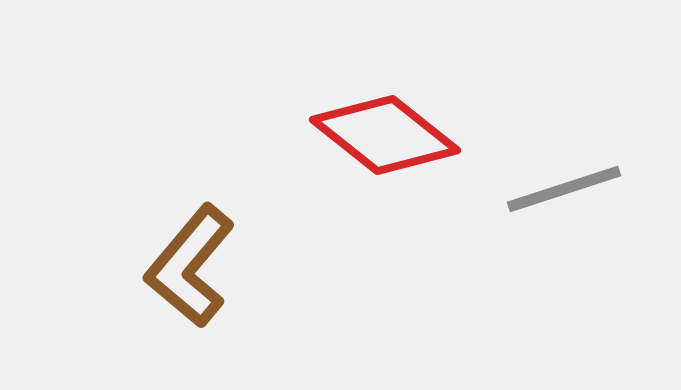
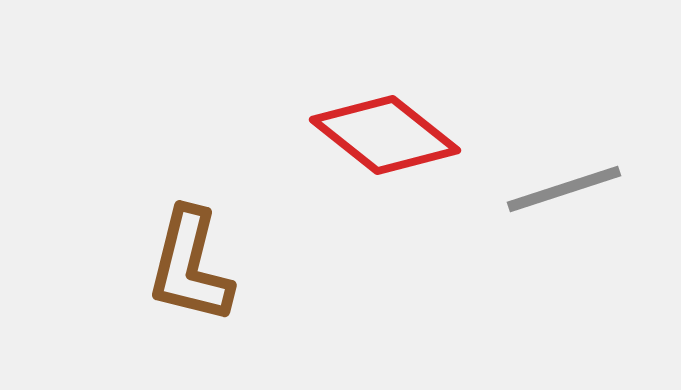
brown L-shape: rotated 26 degrees counterclockwise
